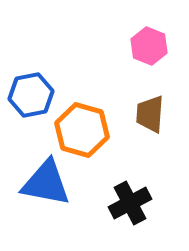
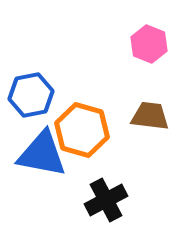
pink hexagon: moved 2 px up
brown trapezoid: moved 2 px down; rotated 93 degrees clockwise
blue triangle: moved 4 px left, 29 px up
black cross: moved 24 px left, 3 px up
